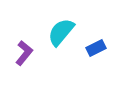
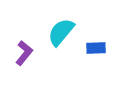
blue rectangle: rotated 24 degrees clockwise
